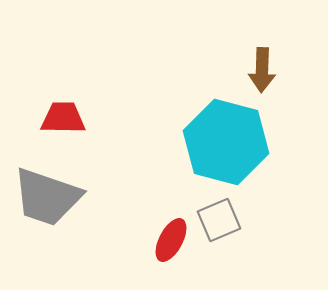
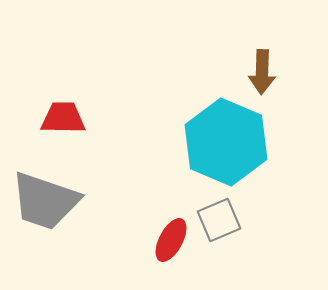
brown arrow: moved 2 px down
cyan hexagon: rotated 8 degrees clockwise
gray trapezoid: moved 2 px left, 4 px down
